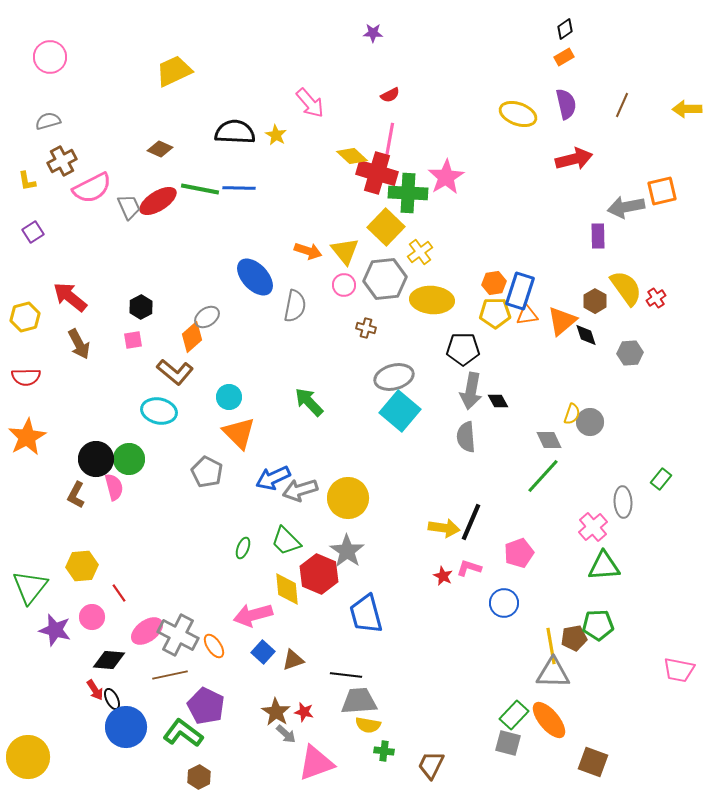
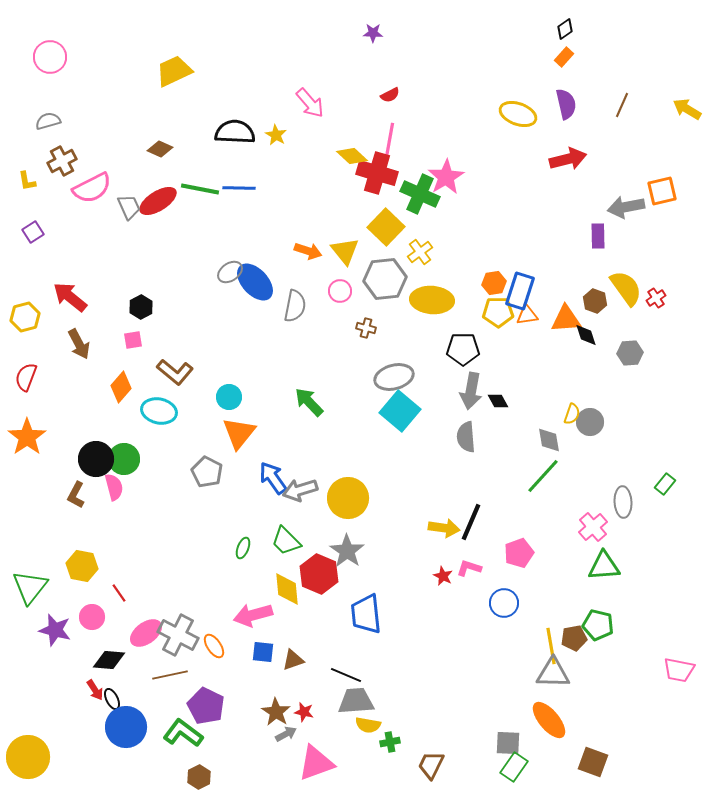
orange rectangle at (564, 57): rotated 18 degrees counterclockwise
yellow arrow at (687, 109): rotated 32 degrees clockwise
red arrow at (574, 159): moved 6 px left
green cross at (408, 193): moved 12 px right, 1 px down; rotated 21 degrees clockwise
blue ellipse at (255, 277): moved 5 px down
pink circle at (344, 285): moved 4 px left, 6 px down
brown hexagon at (595, 301): rotated 10 degrees counterclockwise
yellow pentagon at (495, 313): moved 3 px right, 1 px up
gray ellipse at (207, 317): moved 23 px right, 45 px up
orange triangle at (562, 321): moved 4 px right, 2 px up; rotated 36 degrees clockwise
orange diamond at (192, 337): moved 71 px left, 50 px down; rotated 8 degrees counterclockwise
red semicircle at (26, 377): rotated 112 degrees clockwise
orange triangle at (239, 433): rotated 24 degrees clockwise
orange star at (27, 437): rotated 6 degrees counterclockwise
gray diamond at (549, 440): rotated 16 degrees clockwise
green circle at (129, 459): moved 5 px left
blue arrow at (273, 478): rotated 80 degrees clockwise
green rectangle at (661, 479): moved 4 px right, 5 px down
yellow hexagon at (82, 566): rotated 16 degrees clockwise
blue trapezoid at (366, 614): rotated 9 degrees clockwise
green pentagon at (598, 625): rotated 16 degrees clockwise
pink ellipse at (147, 631): moved 1 px left, 2 px down
blue square at (263, 652): rotated 35 degrees counterclockwise
black line at (346, 675): rotated 16 degrees clockwise
gray trapezoid at (359, 701): moved 3 px left
green rectangle at (514, 715): moved 52 px down; rotated 8 degrees counterclockwise
gray arrow at (286, 734): rotated 70 degrees counterclockwise
gray square at (508, 743): rotated 12 degrees counterclockwise
green cross at (384, 751): moved 6 px right, 9 px up; rotated 18 degrees counterclockwise
